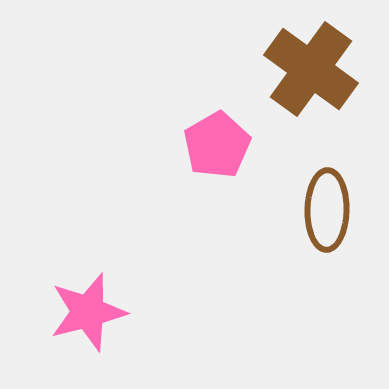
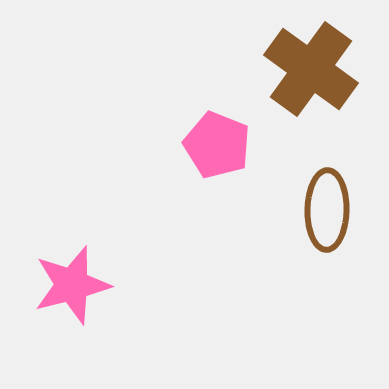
pink pentagon: rotated 20 degrees counterclockwise
pink star: moved 16 px left, 27 px up
